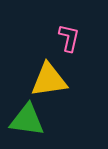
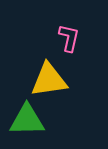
green triangle: rotated 9 degrees counterclockwise
